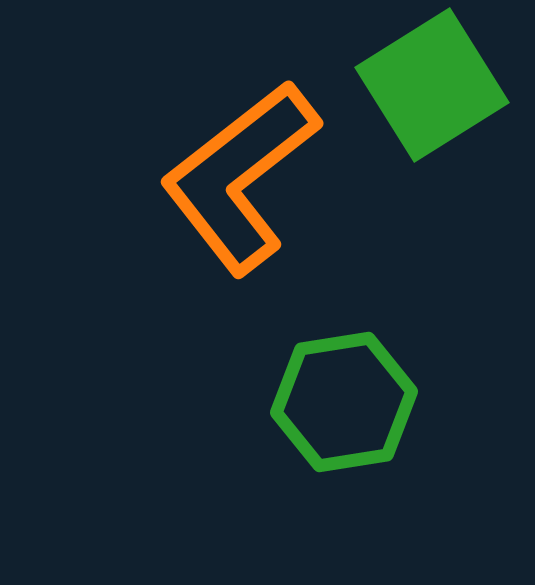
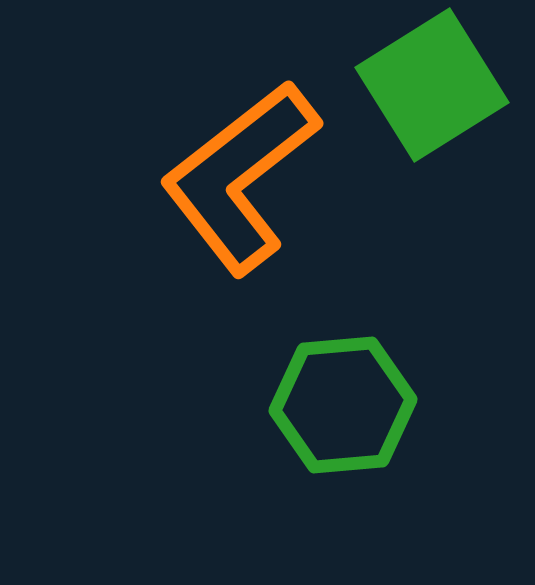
green hexagon: moved 1 px left, 3 px down; rotated 4 degrees clockwise
